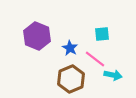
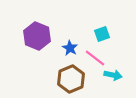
cyan square: rotated 14 degrees counterclockwise
pink line: moved 1 px up
